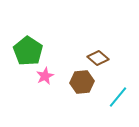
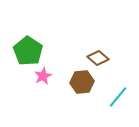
pink star: moved 2 px left
